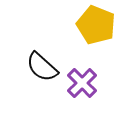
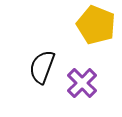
black semicircle: rotated 68 degrees clockwise
